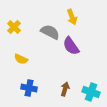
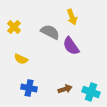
brown arrow: rotated 56 degrees clockwise
